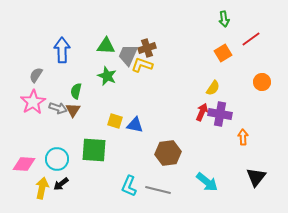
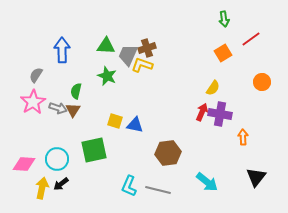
green square: rotated 16 degrees counterclockwise
